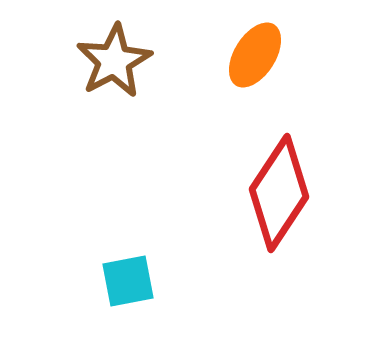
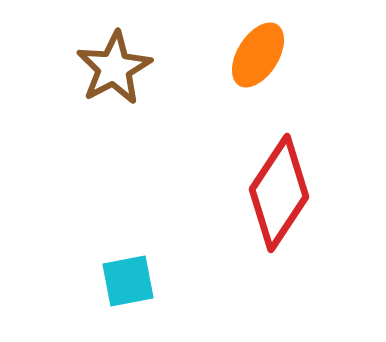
orange ellipse: moved 3 px right
brown star: moved 7 px down
